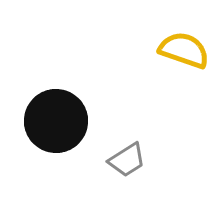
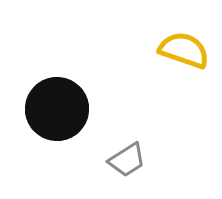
black circle: moved 1 px right, 12 px up
